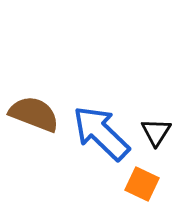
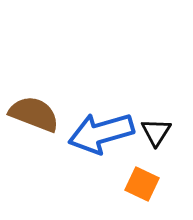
blue arrow: rotated 60 degrees counterclockwise
